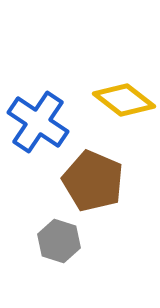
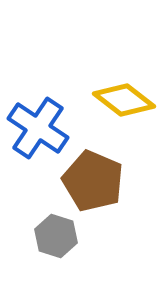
blue cross: moved 6 px down
gray hexagon: moved 3 px left, 5 px up
